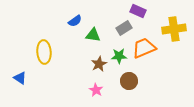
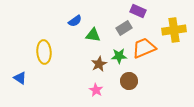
yellow cross: moved 1 px down
